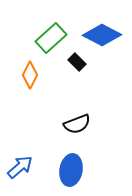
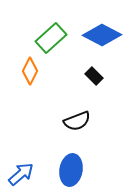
black rectangle: moved 17 px right, 14 px down
orange diamond: moved 4 px up
black semicircle: moved 3 px up
blue arrow: moved 1 px right, 7 px down
